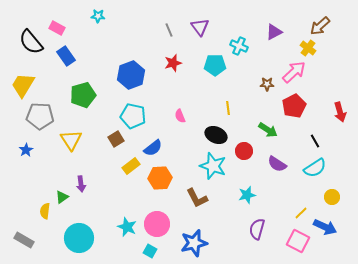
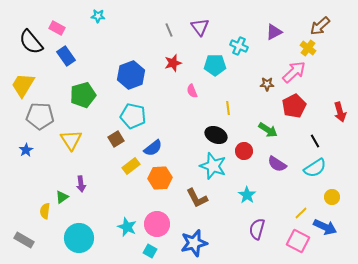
pink semicircle at (180, 116): moved 12 px right, 25 px up
cyan star at (247, 195): rotated 24 degrees counterclockwise
